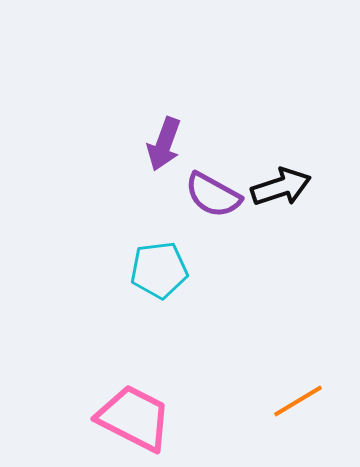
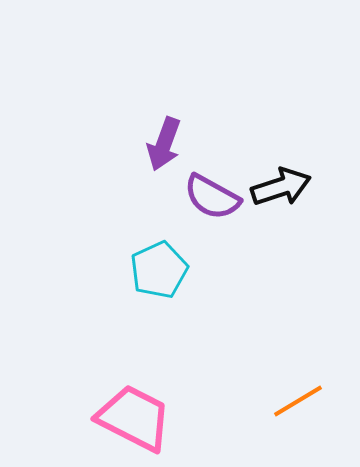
purple semicircle: moved 1 px left, 2 px down
cyan pentagon: rotated 18 degrees counterclockwise
